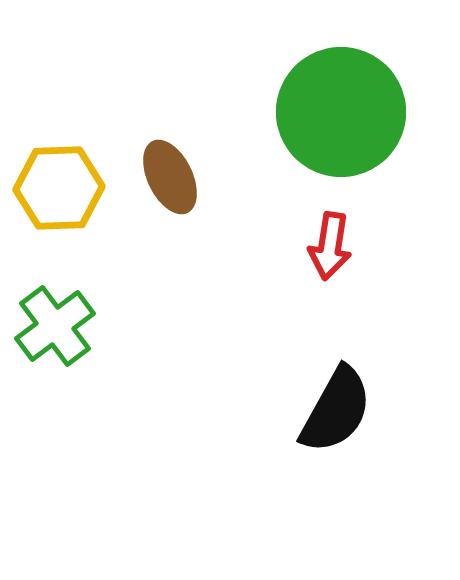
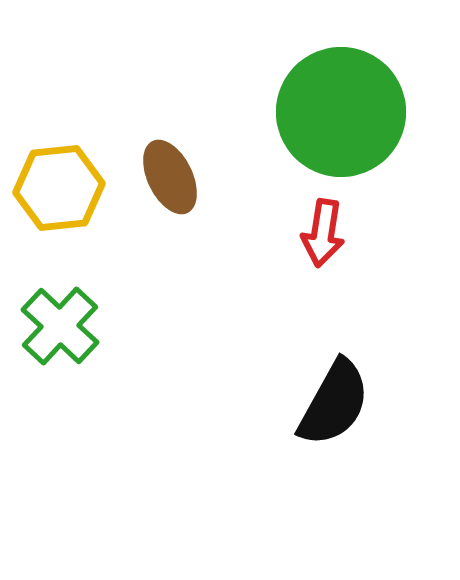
yellow hexagon: rotated 4 degrees counterclockwise
red arrow: moved 7 px left, 13 px up
green cross: moved 5 px right; rotated 10 degrees counterclockwise
black semicircle: moved 2 px left, 7 px up
